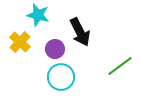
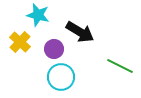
black arrow: rotated 32 degrees counterclockwise
purple circle: moved 1 px left
green line: rotated 64 degrees clockwise
